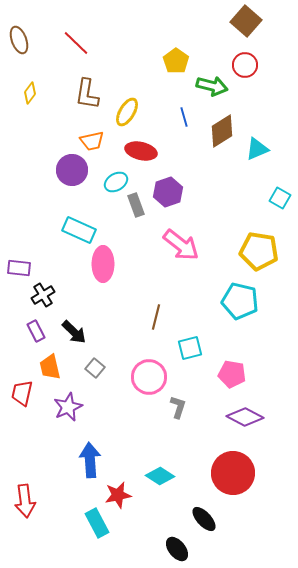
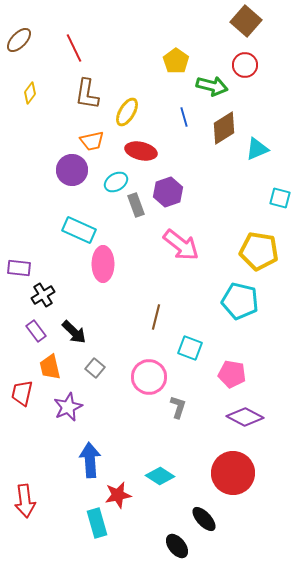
brown ellipse at (19, 40): rotated 64 degrees clockwise
red line at (76, 43): moved 2 px left, 5 px down; rotated 20 degrees clockwise
brown diamond at (222, 131): moved 2 px right, 3 px up
cyan square at (280, 198): rotated 15 degrees counterclockwise
purple rectangle at (36, 331): rotated 10 degrees counterclockwise
cyan square at (190, 348): rotated 35 degrees clockwise
cyan rectangle at (97, 523): rotated 12 degrees clockwise
black ellipse at (177, 549): moved 3 px up
